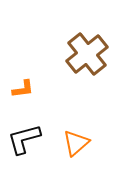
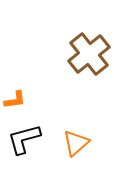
brown cross: moved 2 px right
orange L-shape: moved 8 px left, 11 px down
